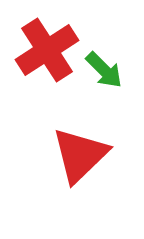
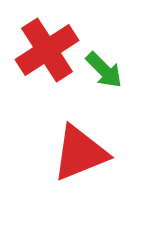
red triangle: moved 2 px up; rotated 22 degrees clockwise
